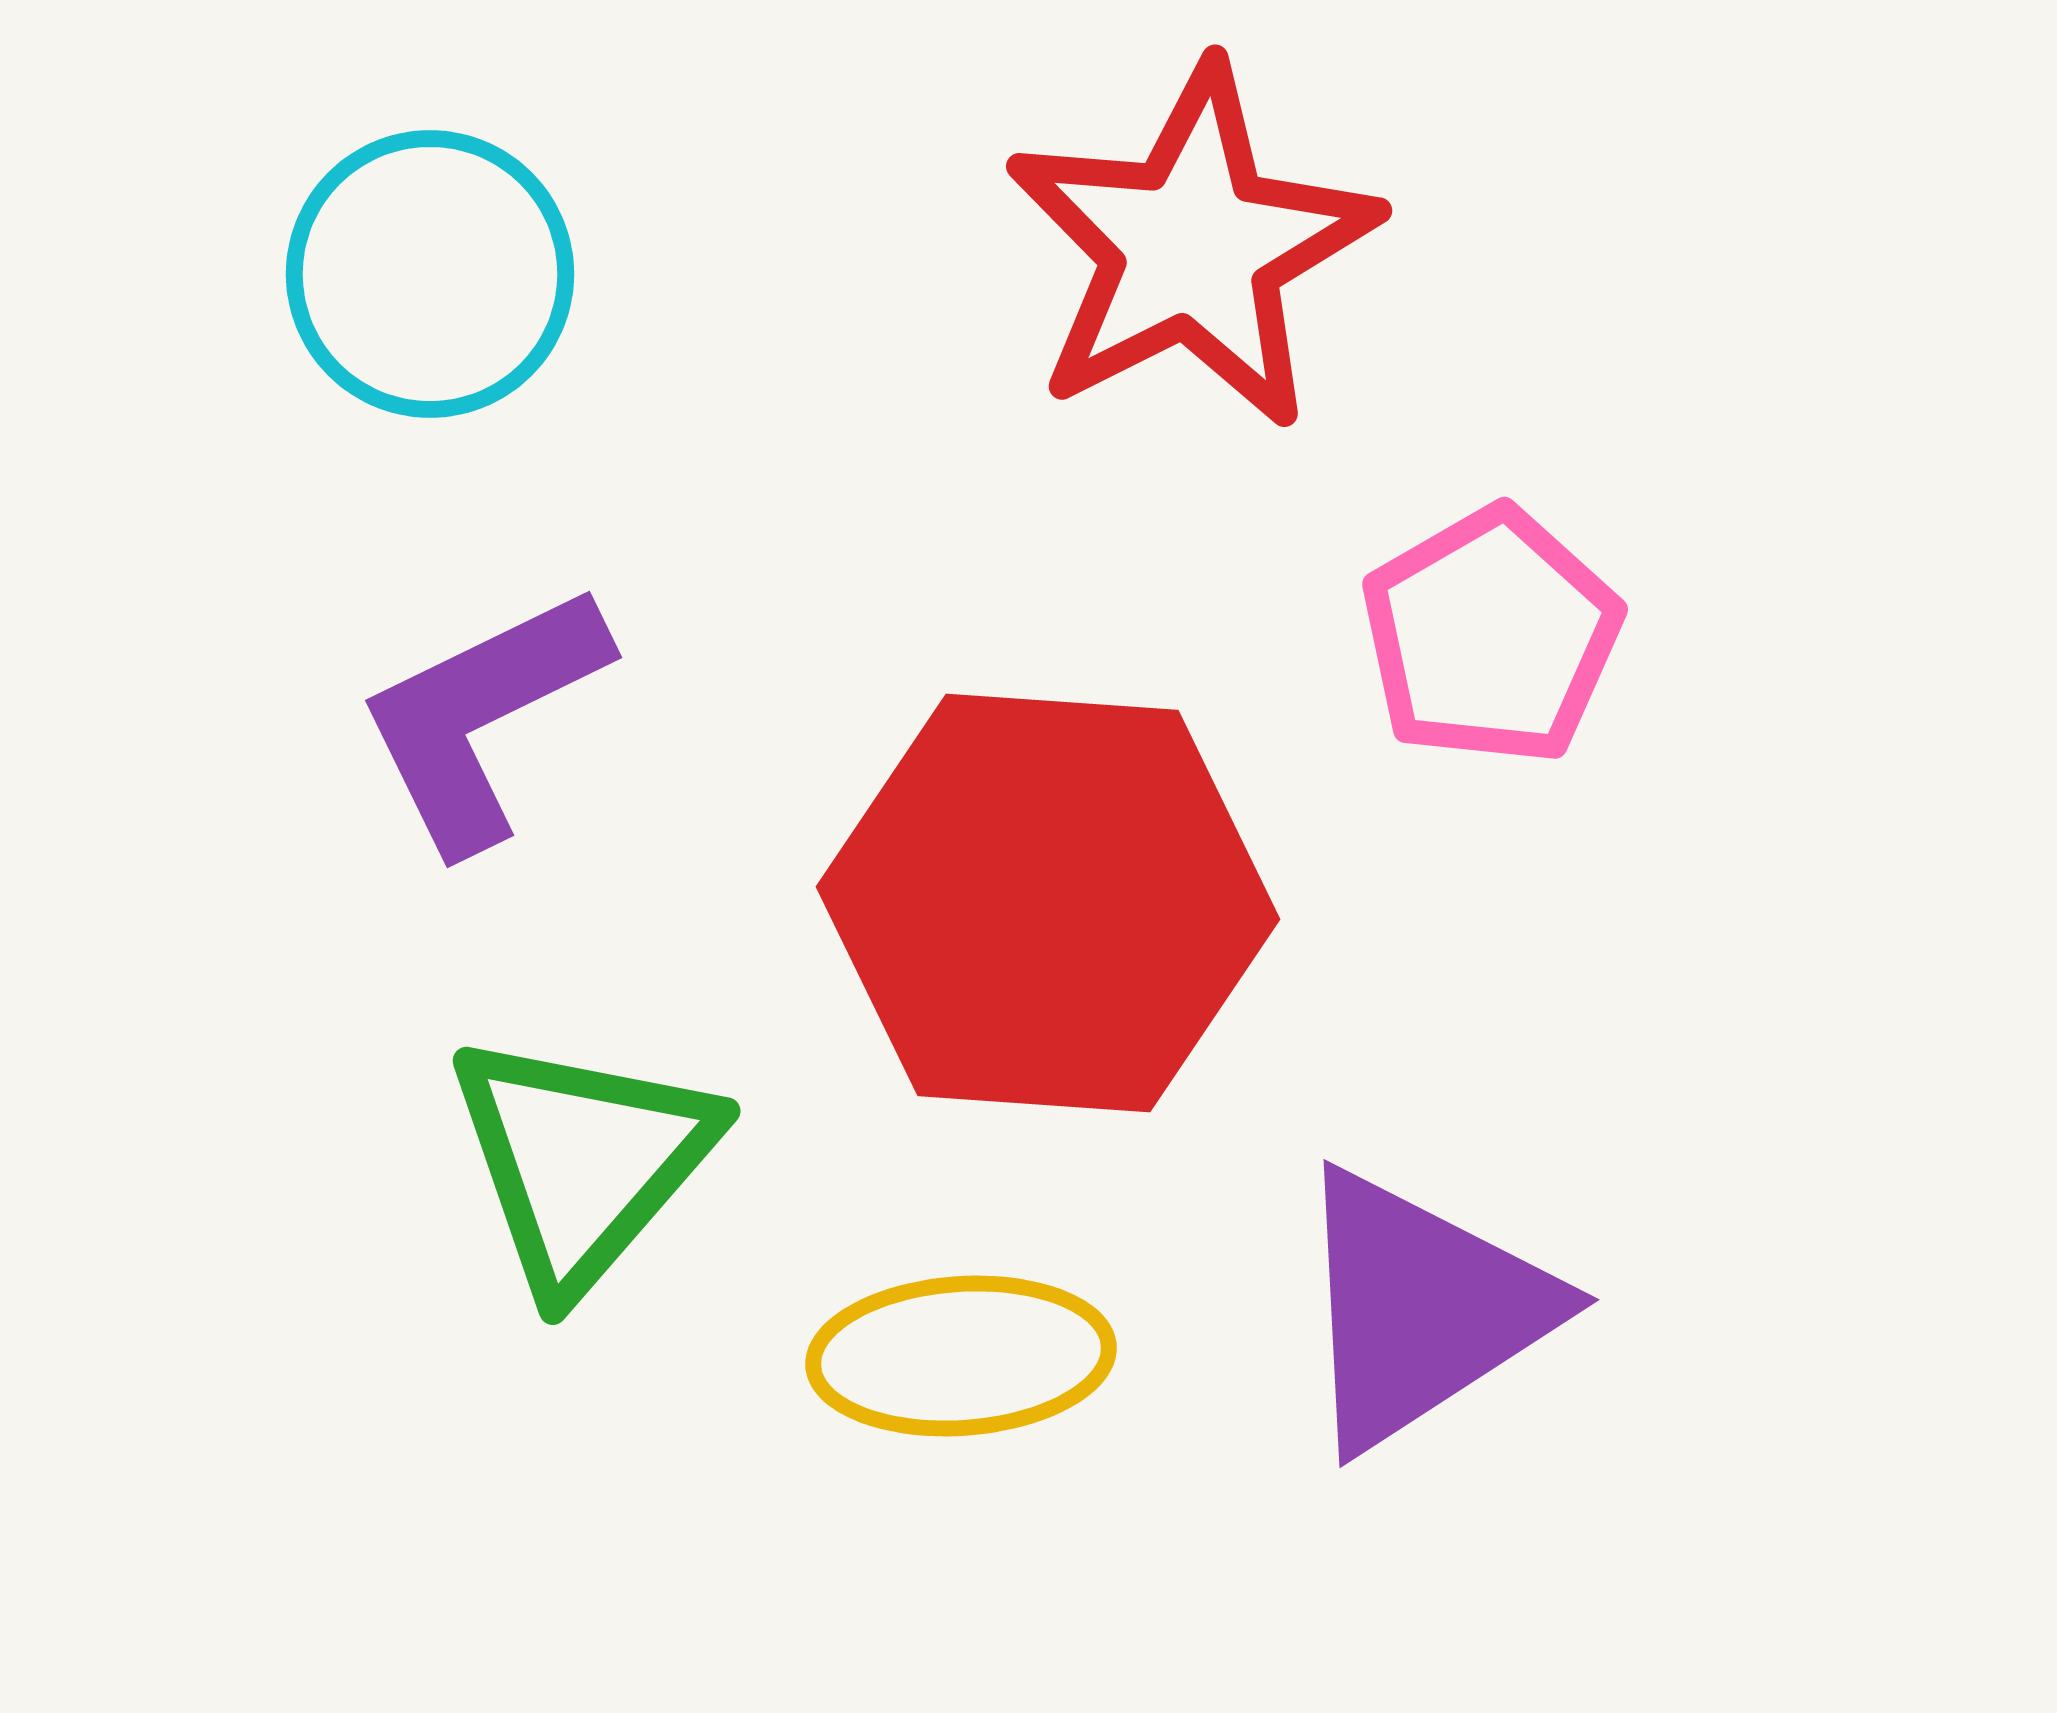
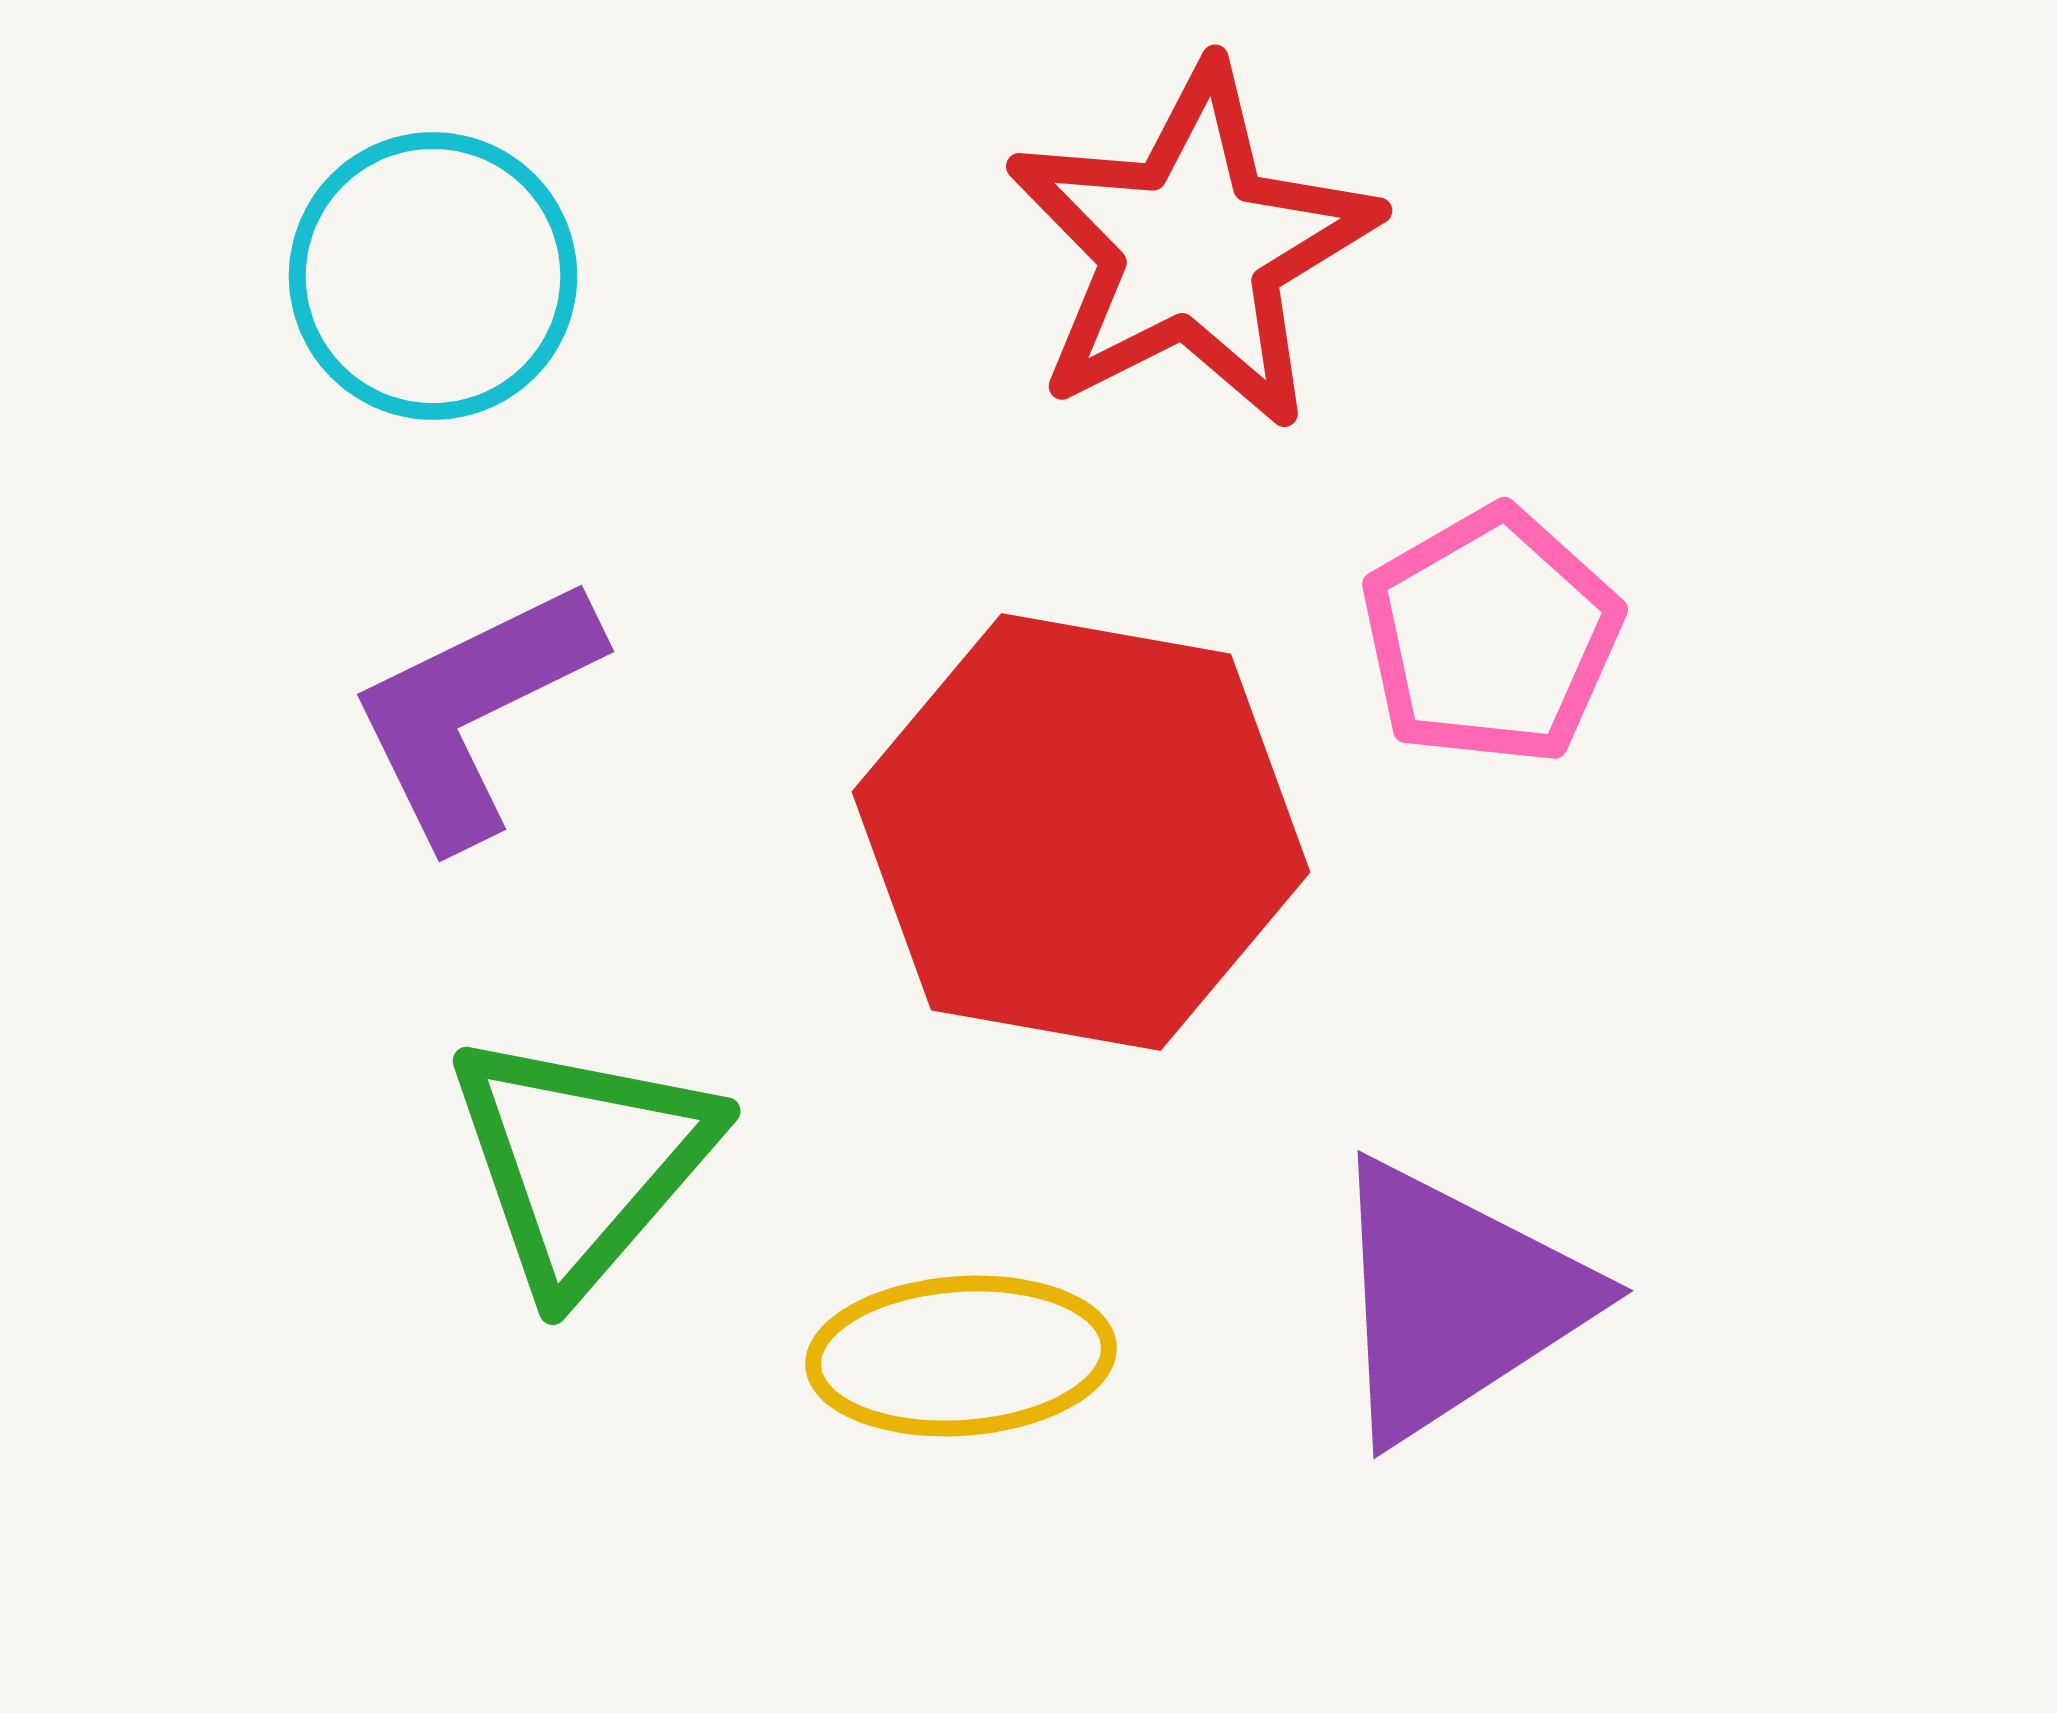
cyan circle: moved 3 px right, 2 px down
purple L-shape: moved 8 px left, 6 px up
red hexagon: moved 33 px right, 71 px up; rotated 6 degrees clockwise
purple triangle: moved 34 px right, 9 px up
